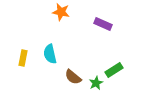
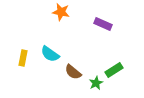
cyan semicircle: rotated 42 degrees counterclockwise
brown semicircle: moved 5 px up
